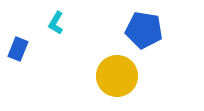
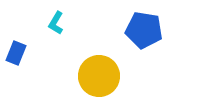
blue rectangle: moved 2 px left, 4 px down
yellow circle: moved 18 px left
